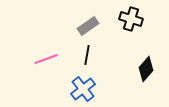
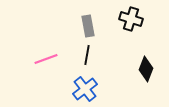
gray rectangle: rotated 65 degrees counterclockwise
black diamond: rotated 20 degrees counterclockwise
blue cross: moved 2 px right
